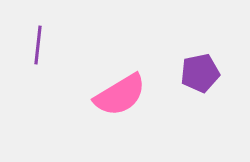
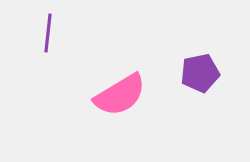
purple line: moved 10 px right, 12 px up
